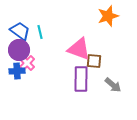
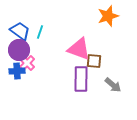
cyan line: rotated 32 degrees clockwise
